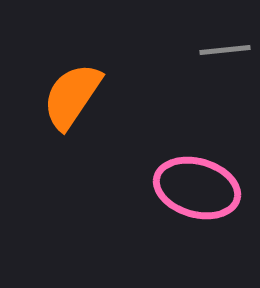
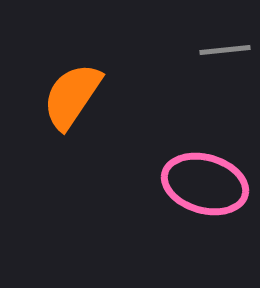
pink ellipse: moved 8 px right, 4 px up
